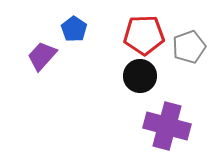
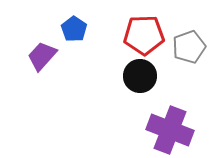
purple cross: moved 3 px right, 4 px down; rotated 6 degrees clockwise
